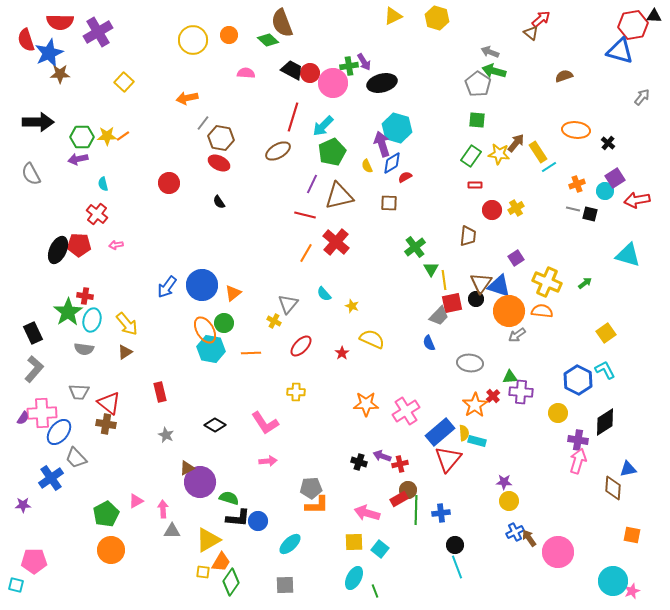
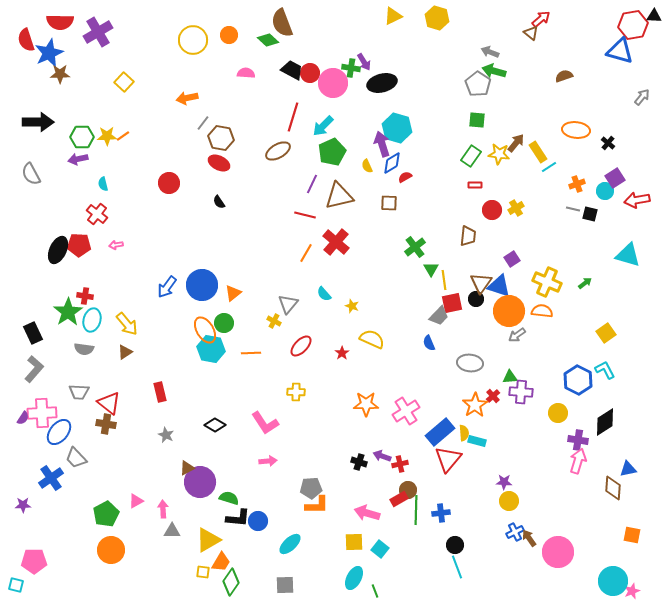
green cross at (349, 66): moved 2 px right, 2 px down; rotated 18 degrees clockwise
purple square at (516, 258): moved 4 px left, 1 px down
